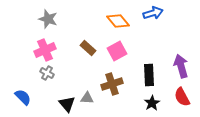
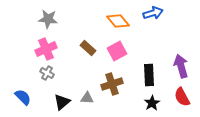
gray star: rotated 12 degrees counterclockwise
pink cross: moved 1 px right, 1 px up
black triangle: moved 5 px left, 2 px up; rotated 30 degrees clockwise
